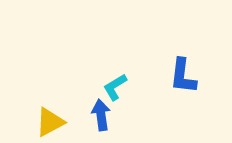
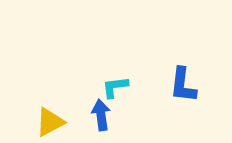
blue L-shape: moved 9 px down
cyan L-shape: rotated 24 degrees clockwise
